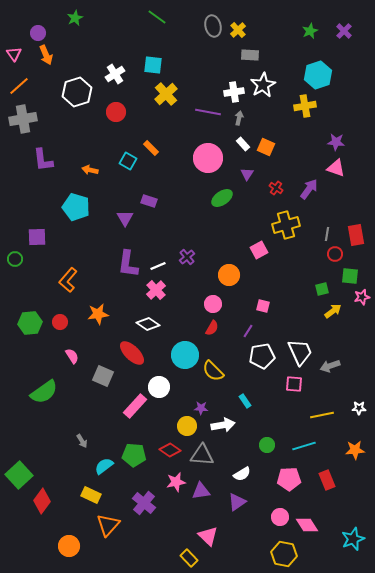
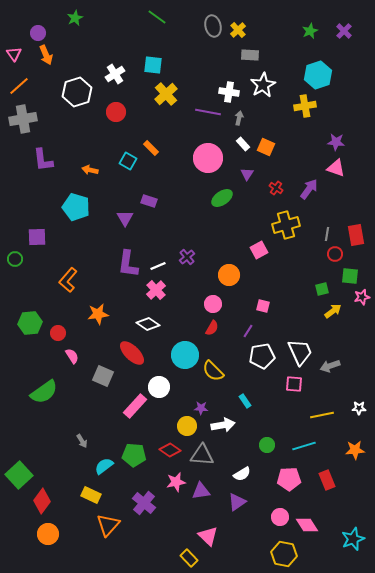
white cross at (234, 92): moved 5 px left; rotated 18 degrees clockwise
red circle at (60, 322): moved 2 px left, 11 px down
orange circle at (69, 546): moved 21 px left, 12 px up
